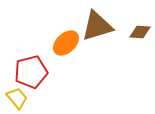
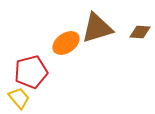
brown triangle: moved 2 px down
orange ellipse: rotated 8 degrees clockwise
yellow trapezoid: moved 2 px right
